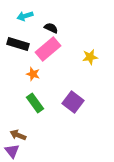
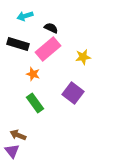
yellow star: moved 7 px left
purple square: moved 9 px up
